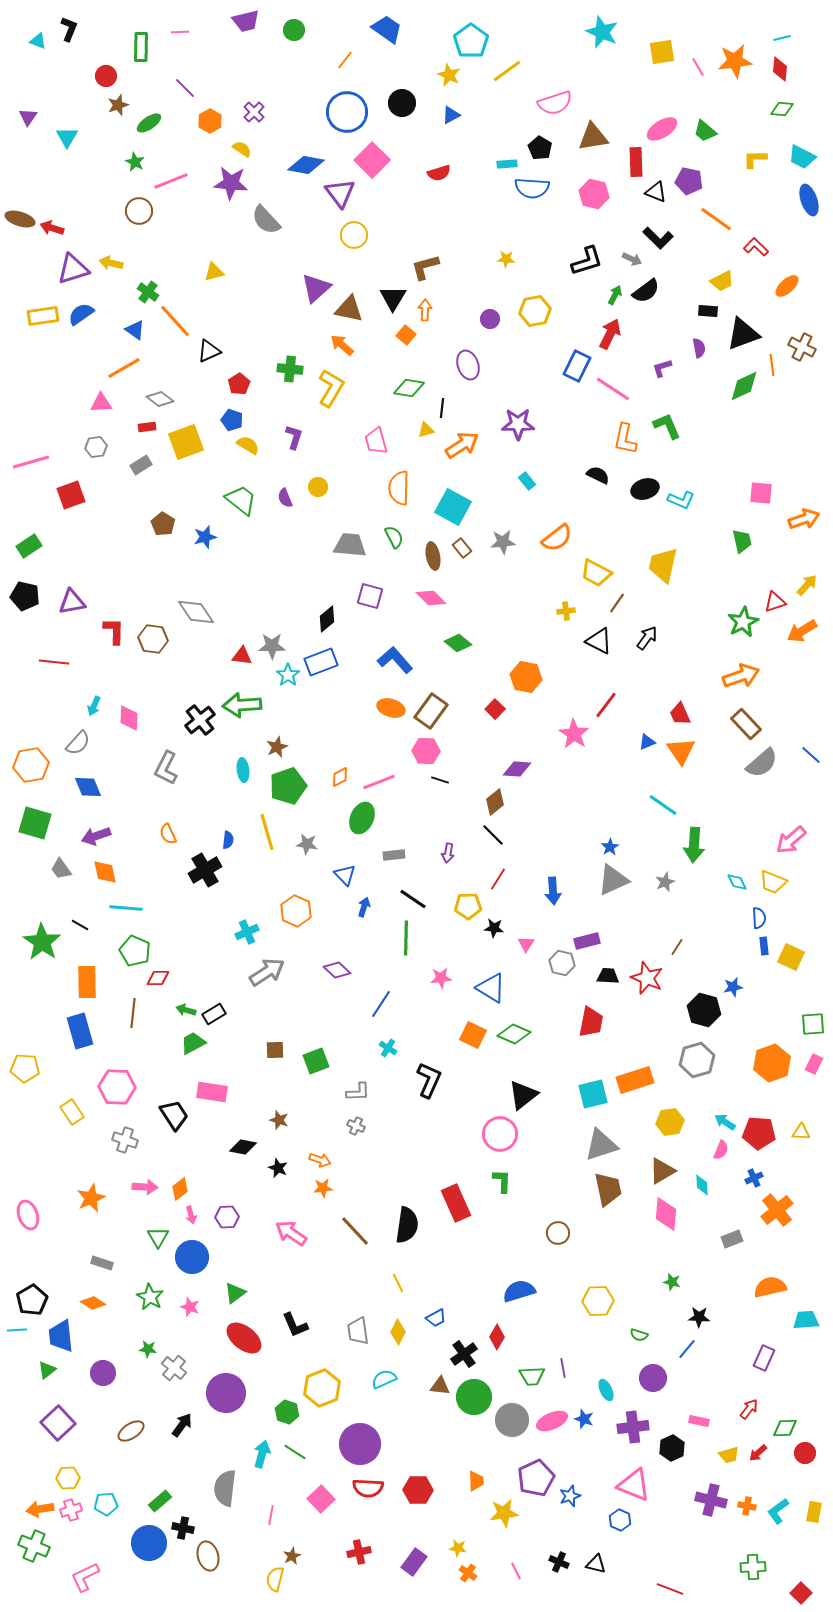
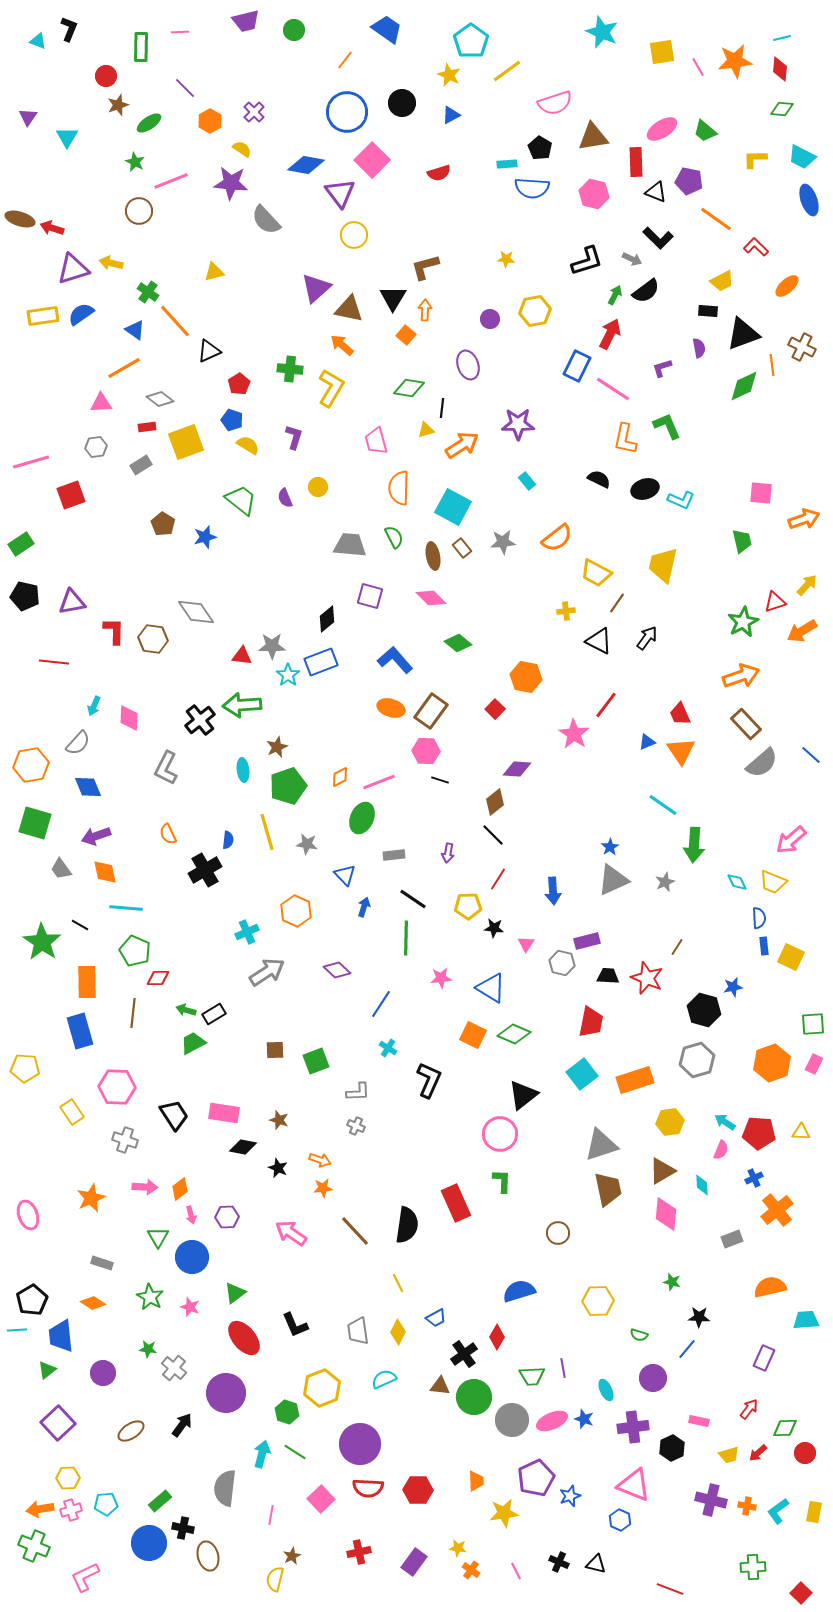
black semicircle at (598, 475): moved 1 px right, 4 px down
green rectangle at (29, 546): moved 8 px left, 2 px up
pink rectangle at (212, 1092): moved 12 px right, 21 px down
cyan square at (593, 1094): moved 11 px left, 20 px up; rotated 24 degrees counterclockwise
red ellipse at (244, 1338): rotated 12 degrees clockwise
orange cross at (468, 1573): moved 3 px right, 3 px up
